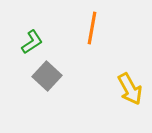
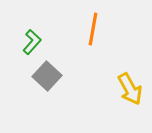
orange line: moved 1 px right, 1 px down
green L-shape: rotated 15 degrees counterclockwise
